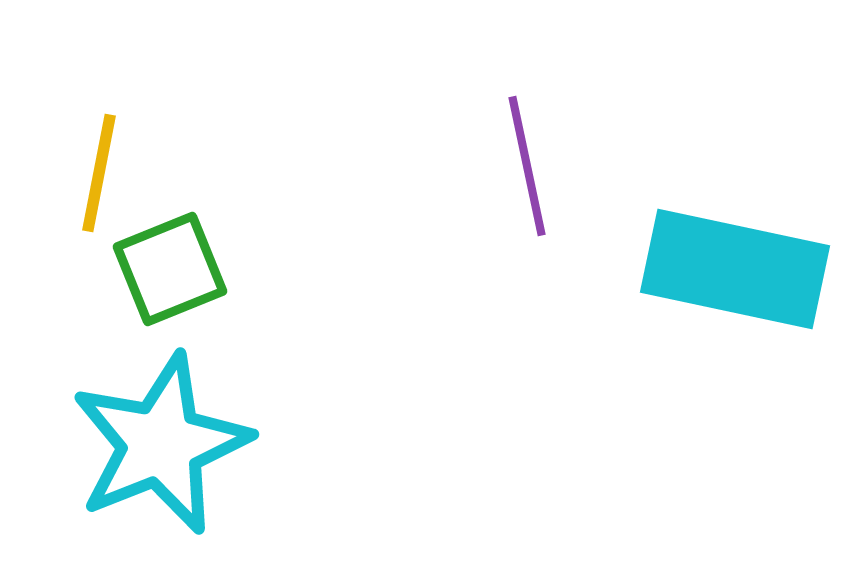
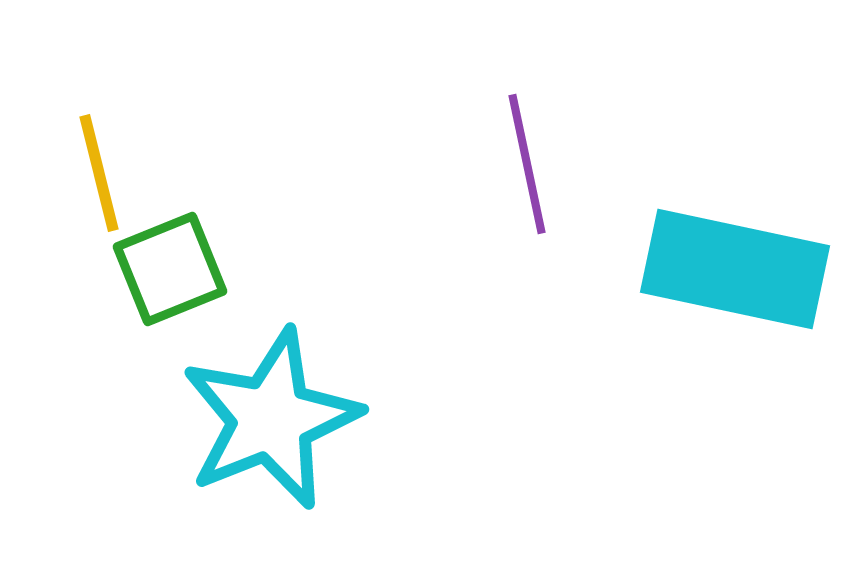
purple line: moved 2 px up
yellow line: rotated 25 degrees counterclockwise
cyan star: moved 110 px right, 25 px up
